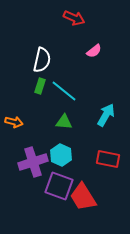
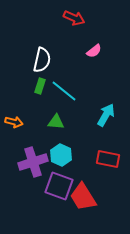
green triangle: moved 8 px left
